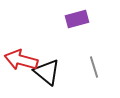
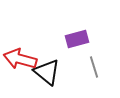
purple rectangle: moved 20 px down
red arrow: moved 1 px left, 1 px up
